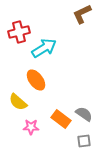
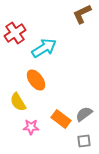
red cross: moved 4 px left, 1 px down; rotated 20 degrees counterclockwise
yellow semicircle: rotated 18 degrees clockwise
gray semicircle: rotated 72 degrees counterclockwise
